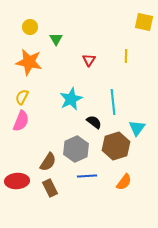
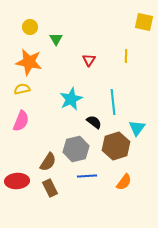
yellow semicircle: moved 8 px up; rotated 49 degrees clockwise
gray hexagon: rotated 10 degrees clockwise
